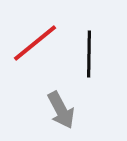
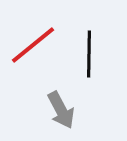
red line: moved 2 px left, 2 px down
